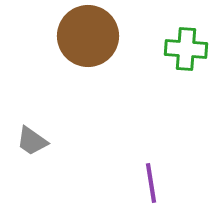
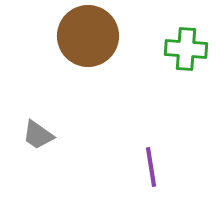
gray trapezoid: moved 6 px right, 6 px up
purple line: moved 16 px up
